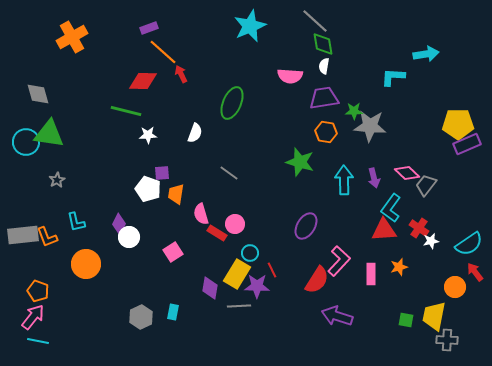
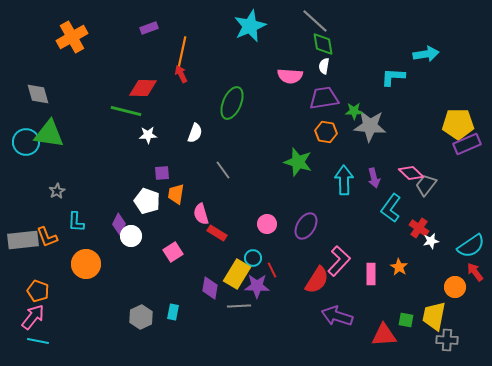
orange line at (163, 52): moved 19 px right; rotated 60 degrees clockwise
red diamond at (143, 81): moved 7 px down
green star at (300, 162): moved 2 px left
gray line at (229, 173): moved 6 px left, 3 px up; rotated 18 degrees clockwise
pink diamond at (407, 173): moved 4 px right
gray star at (57, 180): moved 11 px down
white pentagon at (148, 189): moved 1 px left, 12 px down
cyan L-shape at (76, 222): rotated 15 degrees clockwise
pink circle at (235, 224): moved 32 px right
red triangle at (384, 230): moved 105 px down
gray rectangle at (23, 235): moved 5 px down
white circle at (129, 237): moved 2 px right, 1 px up
cyan semicircle at (469, 244): moved 2 px right, 2 px down
cyan circle at (250, 253): moved 3 px right, 5 px down
orange star at (399, 267): rotated 24 degrees counterclockwise
